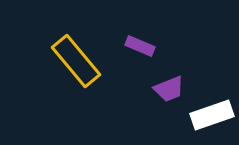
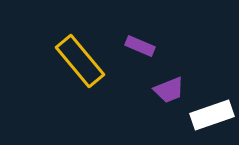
yellow rectangle: moved 4 px right
purple trapezoid: moved 1 px down
